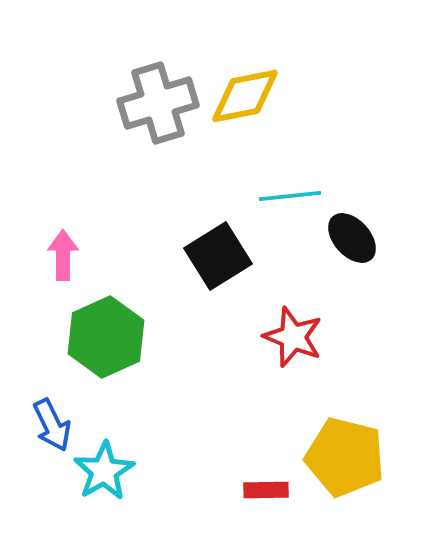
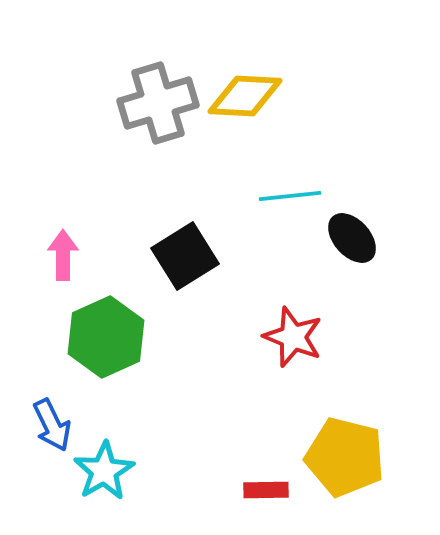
yellow diamond: rotated 14 degrees clockwise
black square: moved 33 px left
